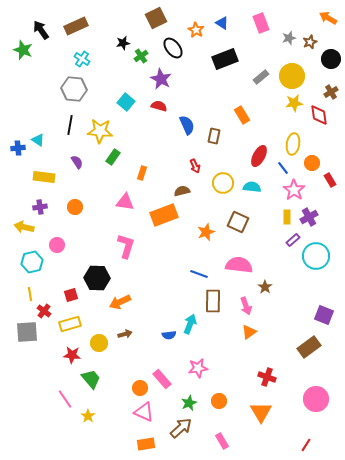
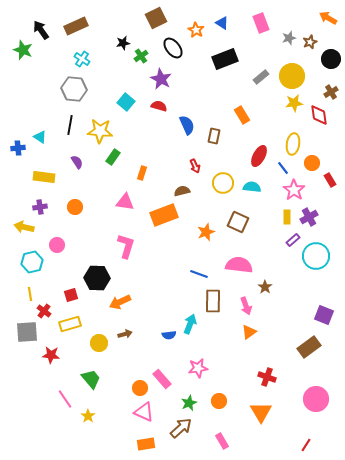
cyan triangle at (38, 140): moved 2 px right, 3 px up
red star at (72, 355): moved 21 px left
